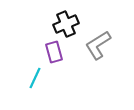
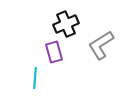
gray L-shape: moved 3 px right
cyan line: rotated 20 degrees counterclockwise
